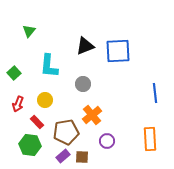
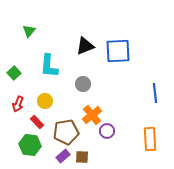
yellow circle: moved 1 px down
purple circle: moved 10 px up
